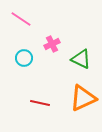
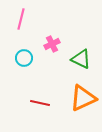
pink line: rotated 70 degrees clockwise
